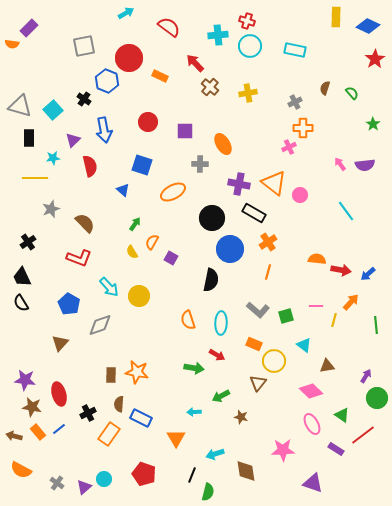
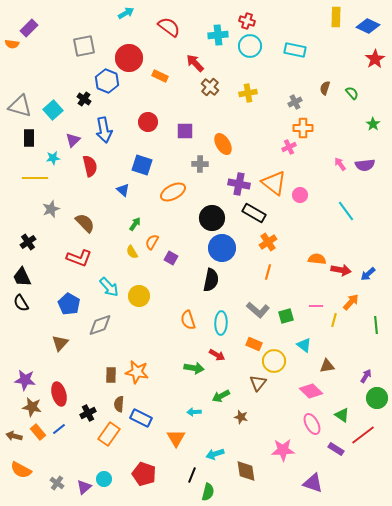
blue circle at (230, 249): moved 8 px left, 1 px up
